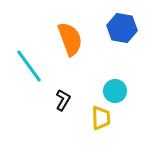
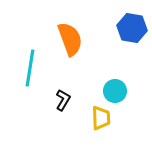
blue hexagon: moved 10 px right
cyan line: moved 1 px right, 2 px down; rotated 45 degrees clockwise
